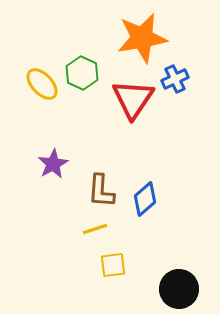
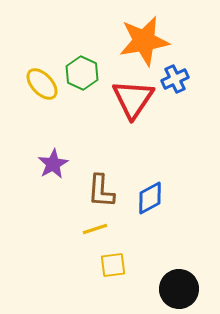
orange star: moved 2 px right, 3 px down
blue diamond: moved 5 px right, 1 px up; rotated 12 degrees clockwise
